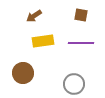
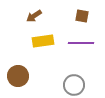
brown square: moved 1 px right, 1 px down
brown circle: moved 5 px left, 3 px down
gray circle: moved 1 px down
